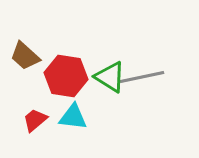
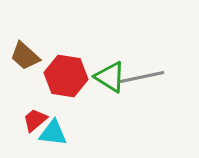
cyan triangle: moved 20 px left, 16 px down
